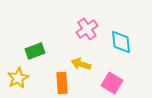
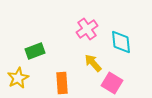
yellow arrow: moved 12 px right, 1 px up; rotated 30 degrees clockwise
